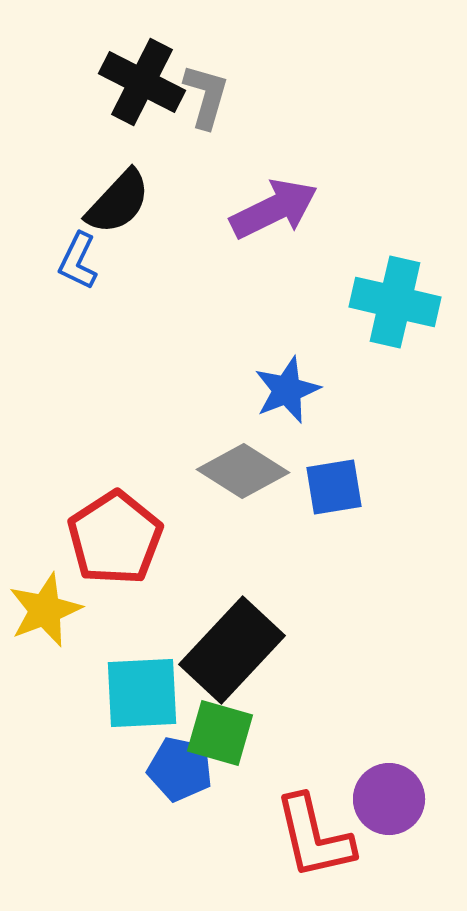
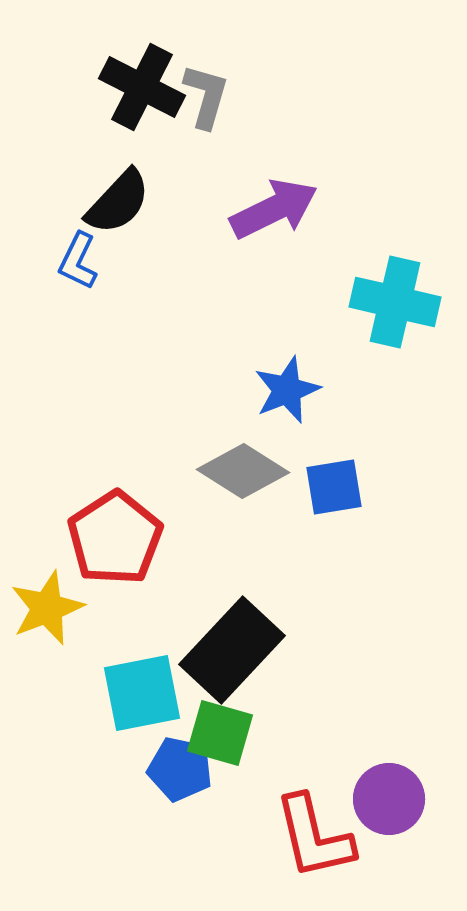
black cross: moved 5 px down
yellow star: moved 2 px right, 2 px up
cyan square: rotated 8 degrees counterclockwise
